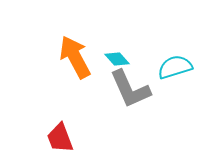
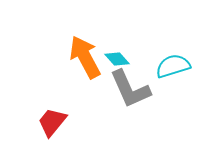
orange arrow: moved 10 px right
cyan semicircle: moved 2 px left, 1 px up
red trapezoid: moved 8 px left, 16 px up; rotated 60 degrees clockwise
